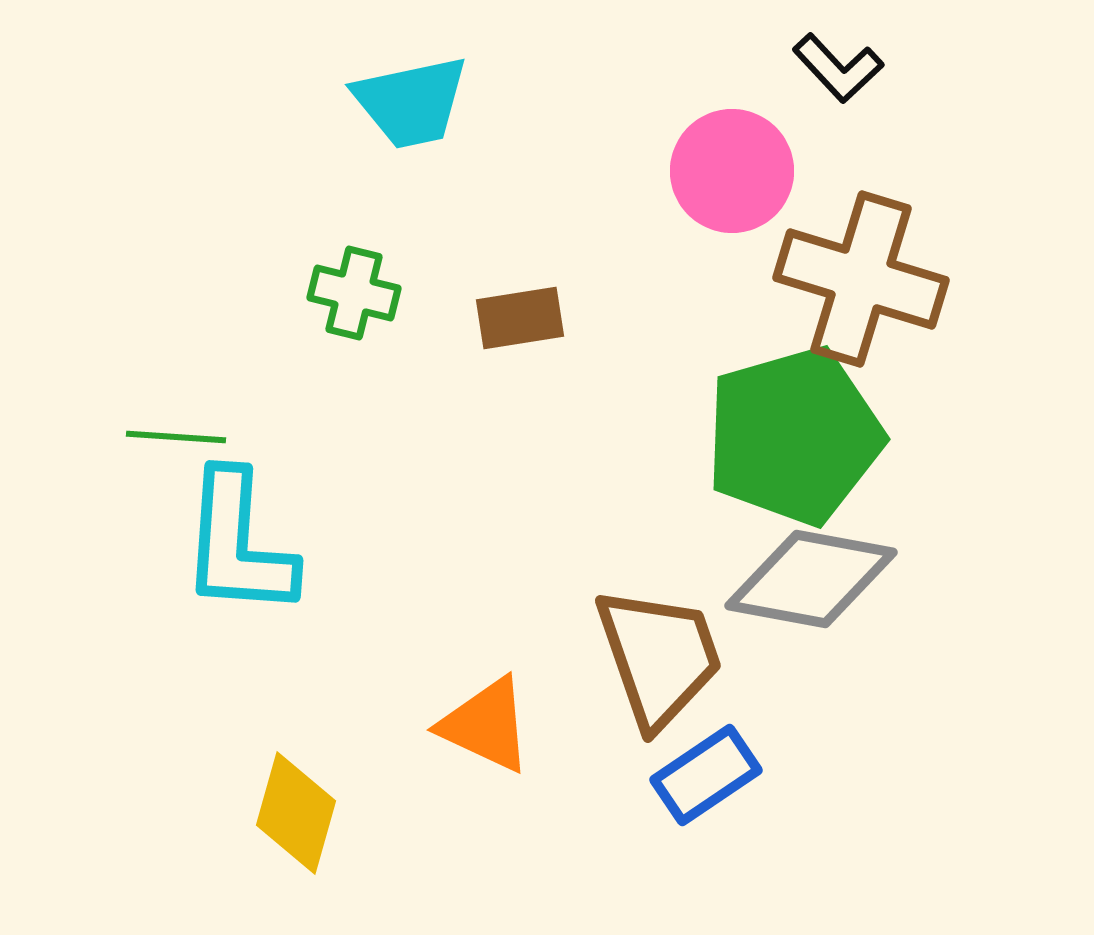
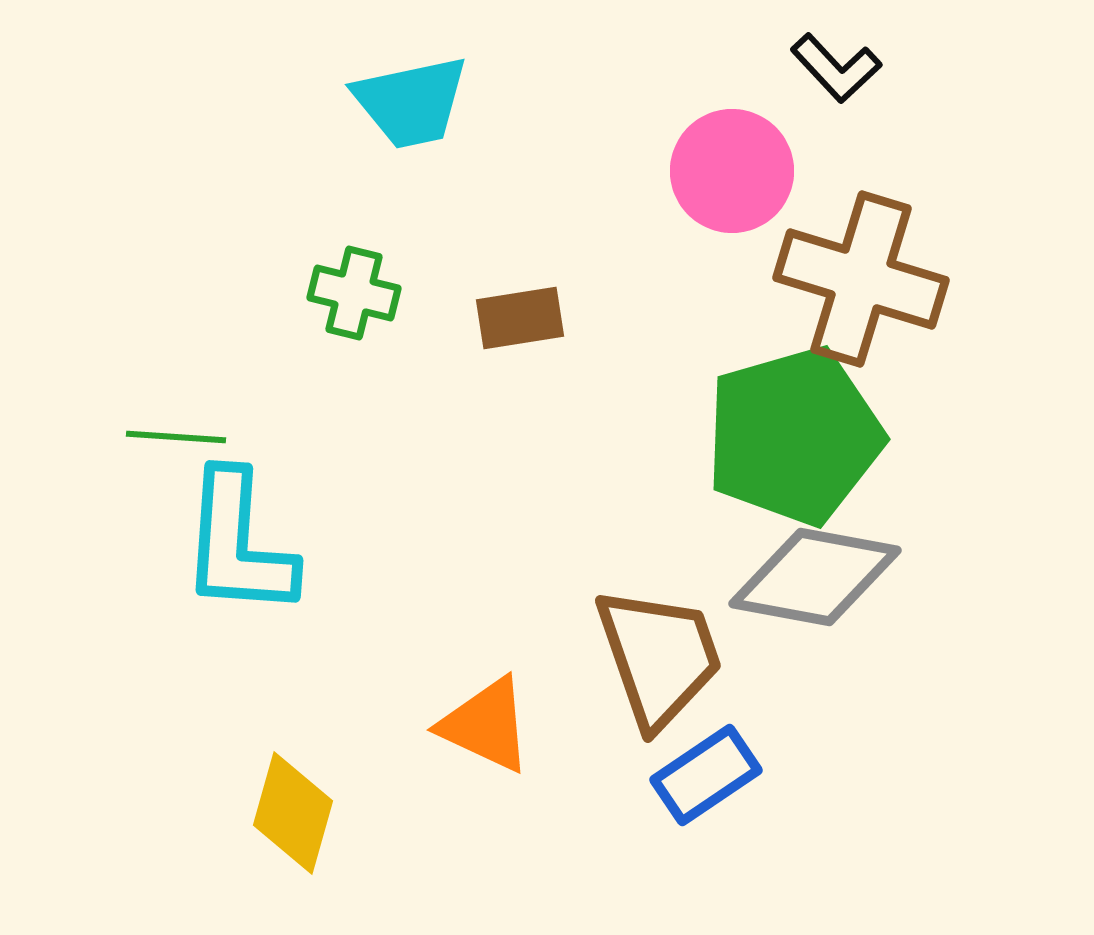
black L-shape: moved 2 px left
gray diamond: moved 4 px right, 2 px up
yellow diamond: moved 3 px left
